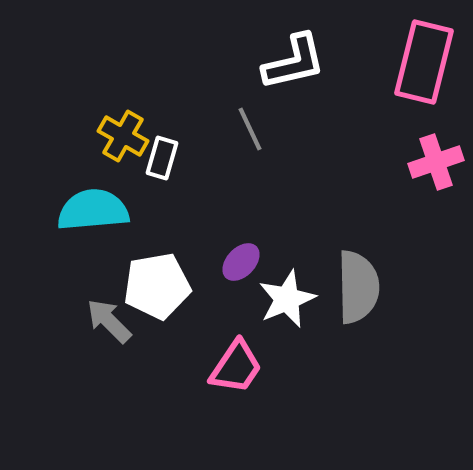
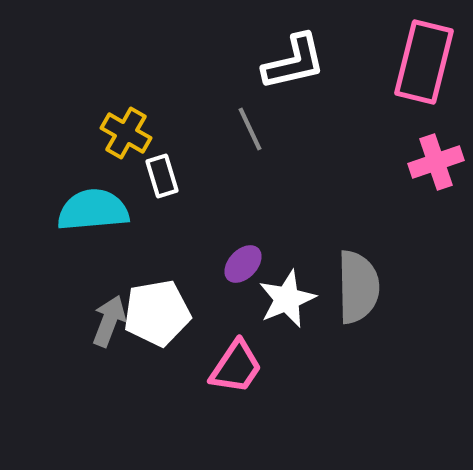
yellow cross: moved 3 px right, 3 px up
white rectangle: moved 18 px down; rotated 33 degrees counterclockwise
purple ellipse: moved 2 px right, 2 px down
white pentagon: moved 27 px down
gray arrow: rotated 66 degrees clockwise
